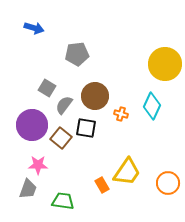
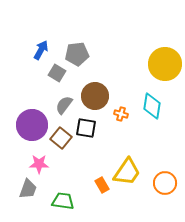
blue arrow: moved 7 px right, 22 px down; rotated 78 degrees counterclockwise
gray square: moved 10 px right, 15 px up
cyan diamond: rotated 16 degrees counterclockwise
pink star: moved 1 px right, 1 px up
orange circle: moved 3 px left
